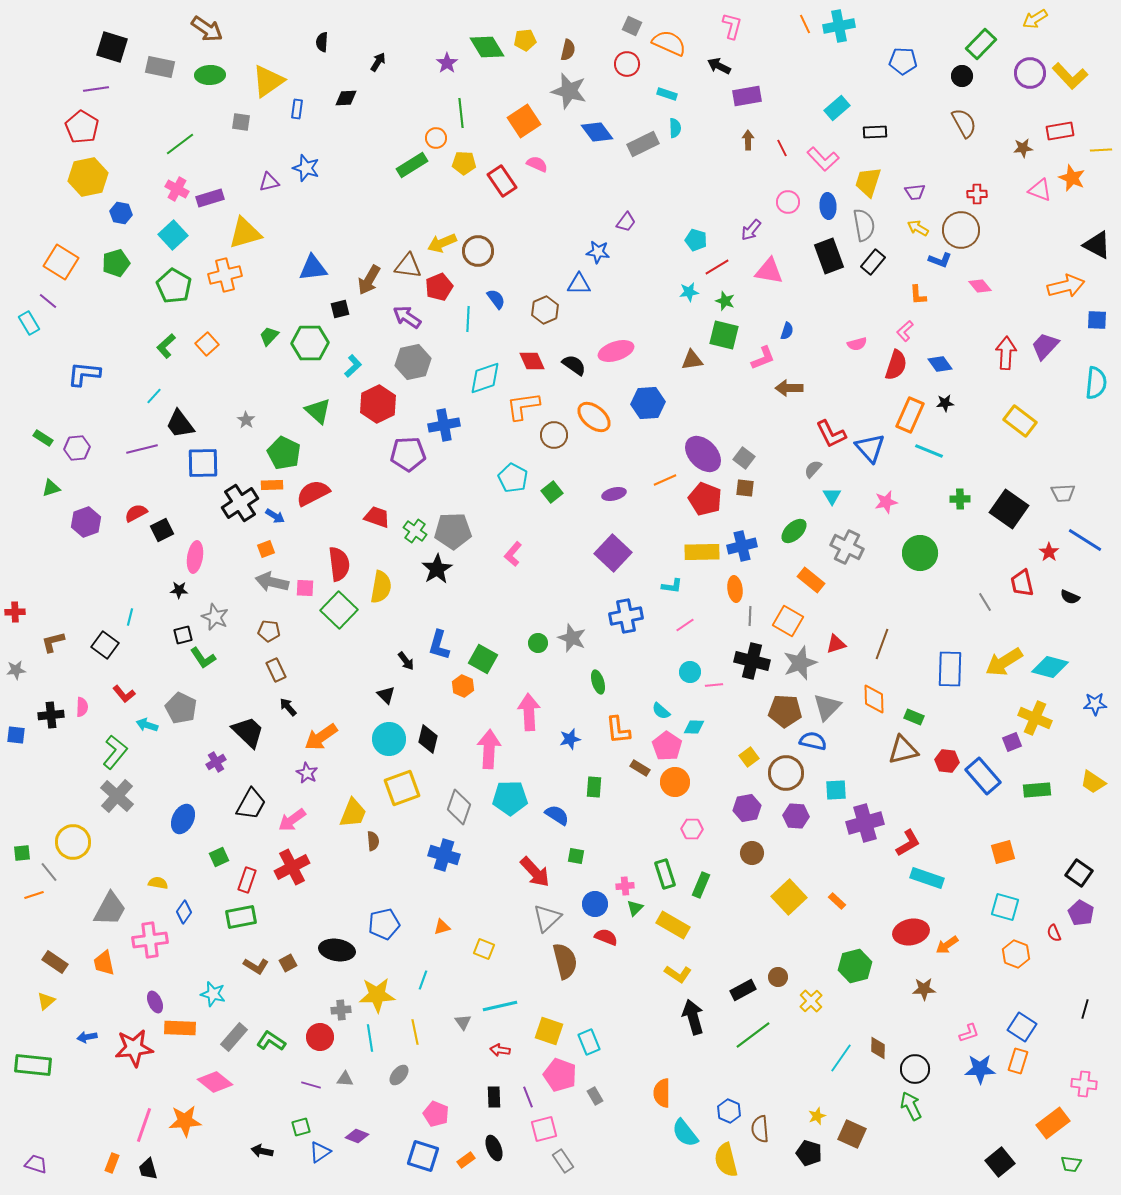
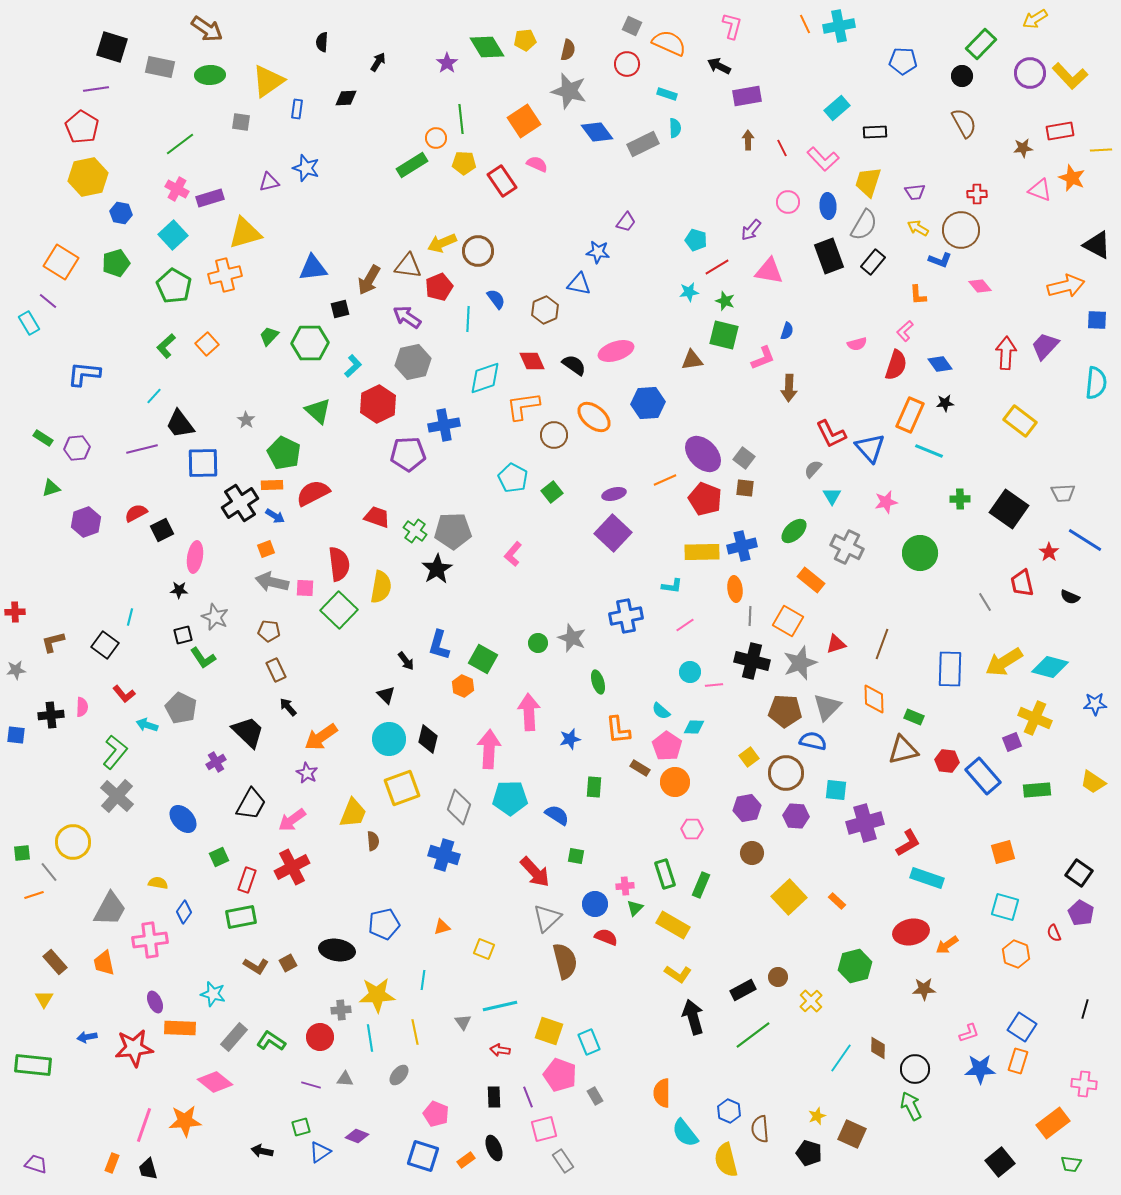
green line at (461, 113): moved 6 px down
gray semicircle at (864, 225): rotated 40 degrees clockwise
blue triangle at (579, 284): rotated 10 degrees clockwise
brown arrow at (789, 388): rotated 88 degrees counterclockwise
purple square at (613, 553): moved 20 px up
cyan square at (836, 790): rotated 10 degrees clockwise
blue ellipse at (183, 819): rotated 68 degrees counterclockwise
brown rectangle at (55, 962): rotated 15 degrees clockwise
cyan line at (423, 980): rotated 12 degrees counterclockwise
yellow triangle at (46, 1001): moved 2 px left, 2 px up; rotated 18 degrees counterclockwise
